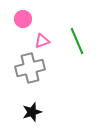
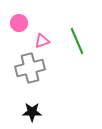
pink circle: moved 4 px left, 4 px down
black star: rotated 18 degrees clockwise
